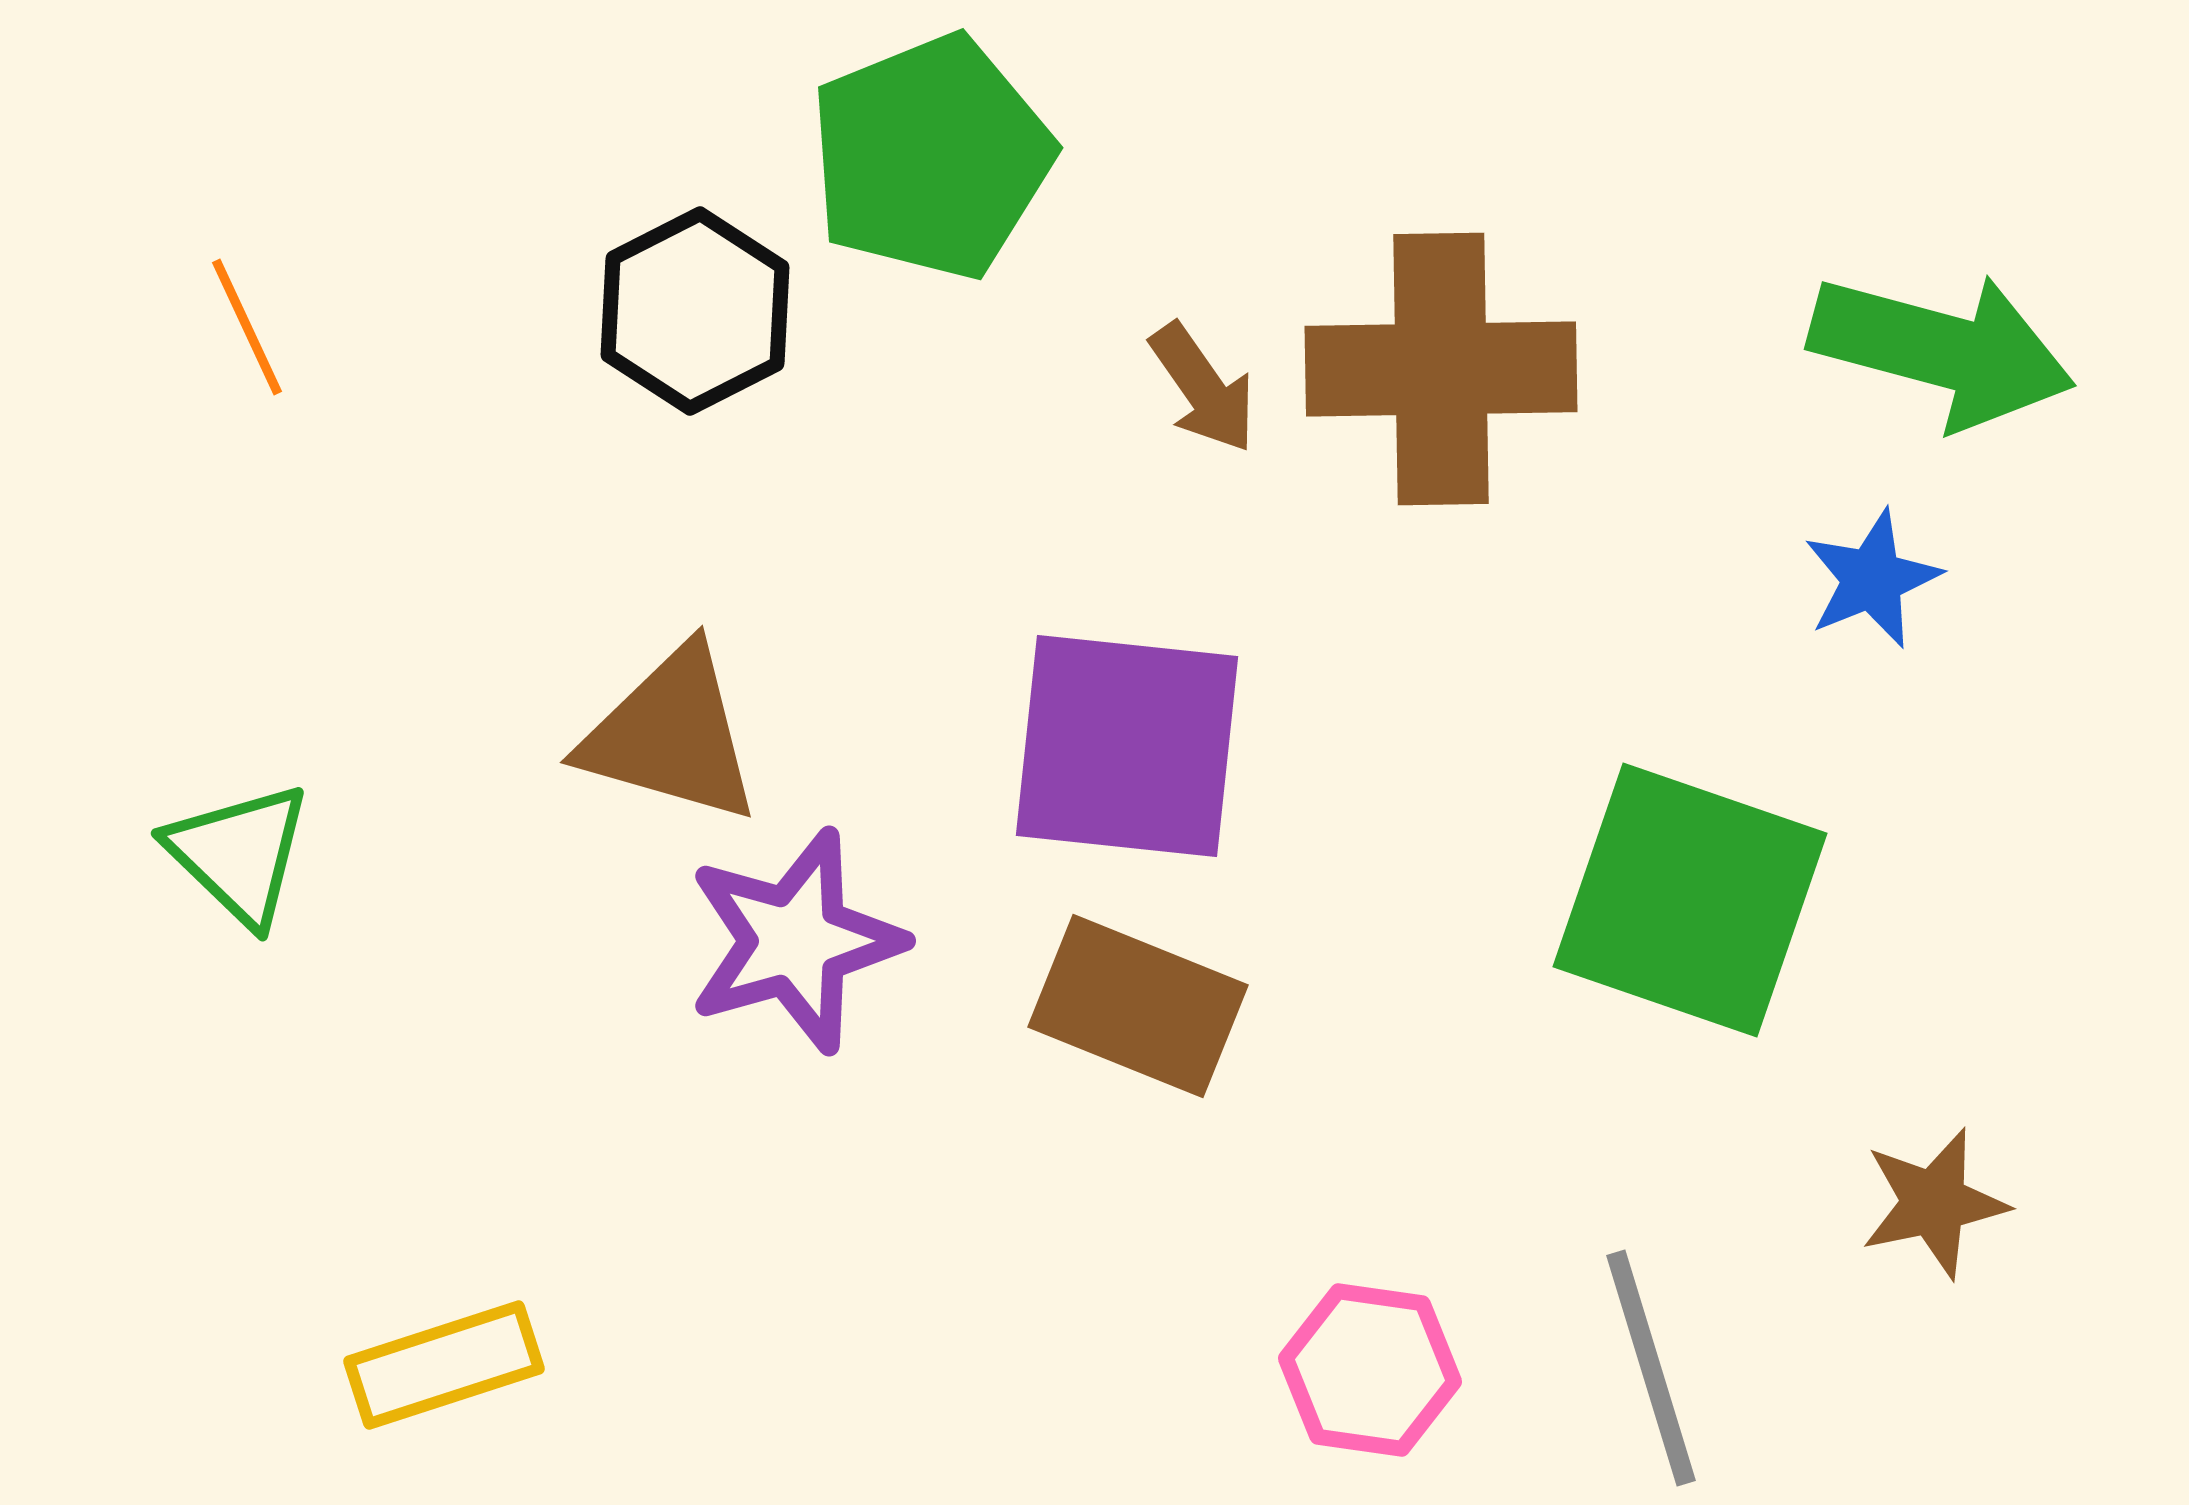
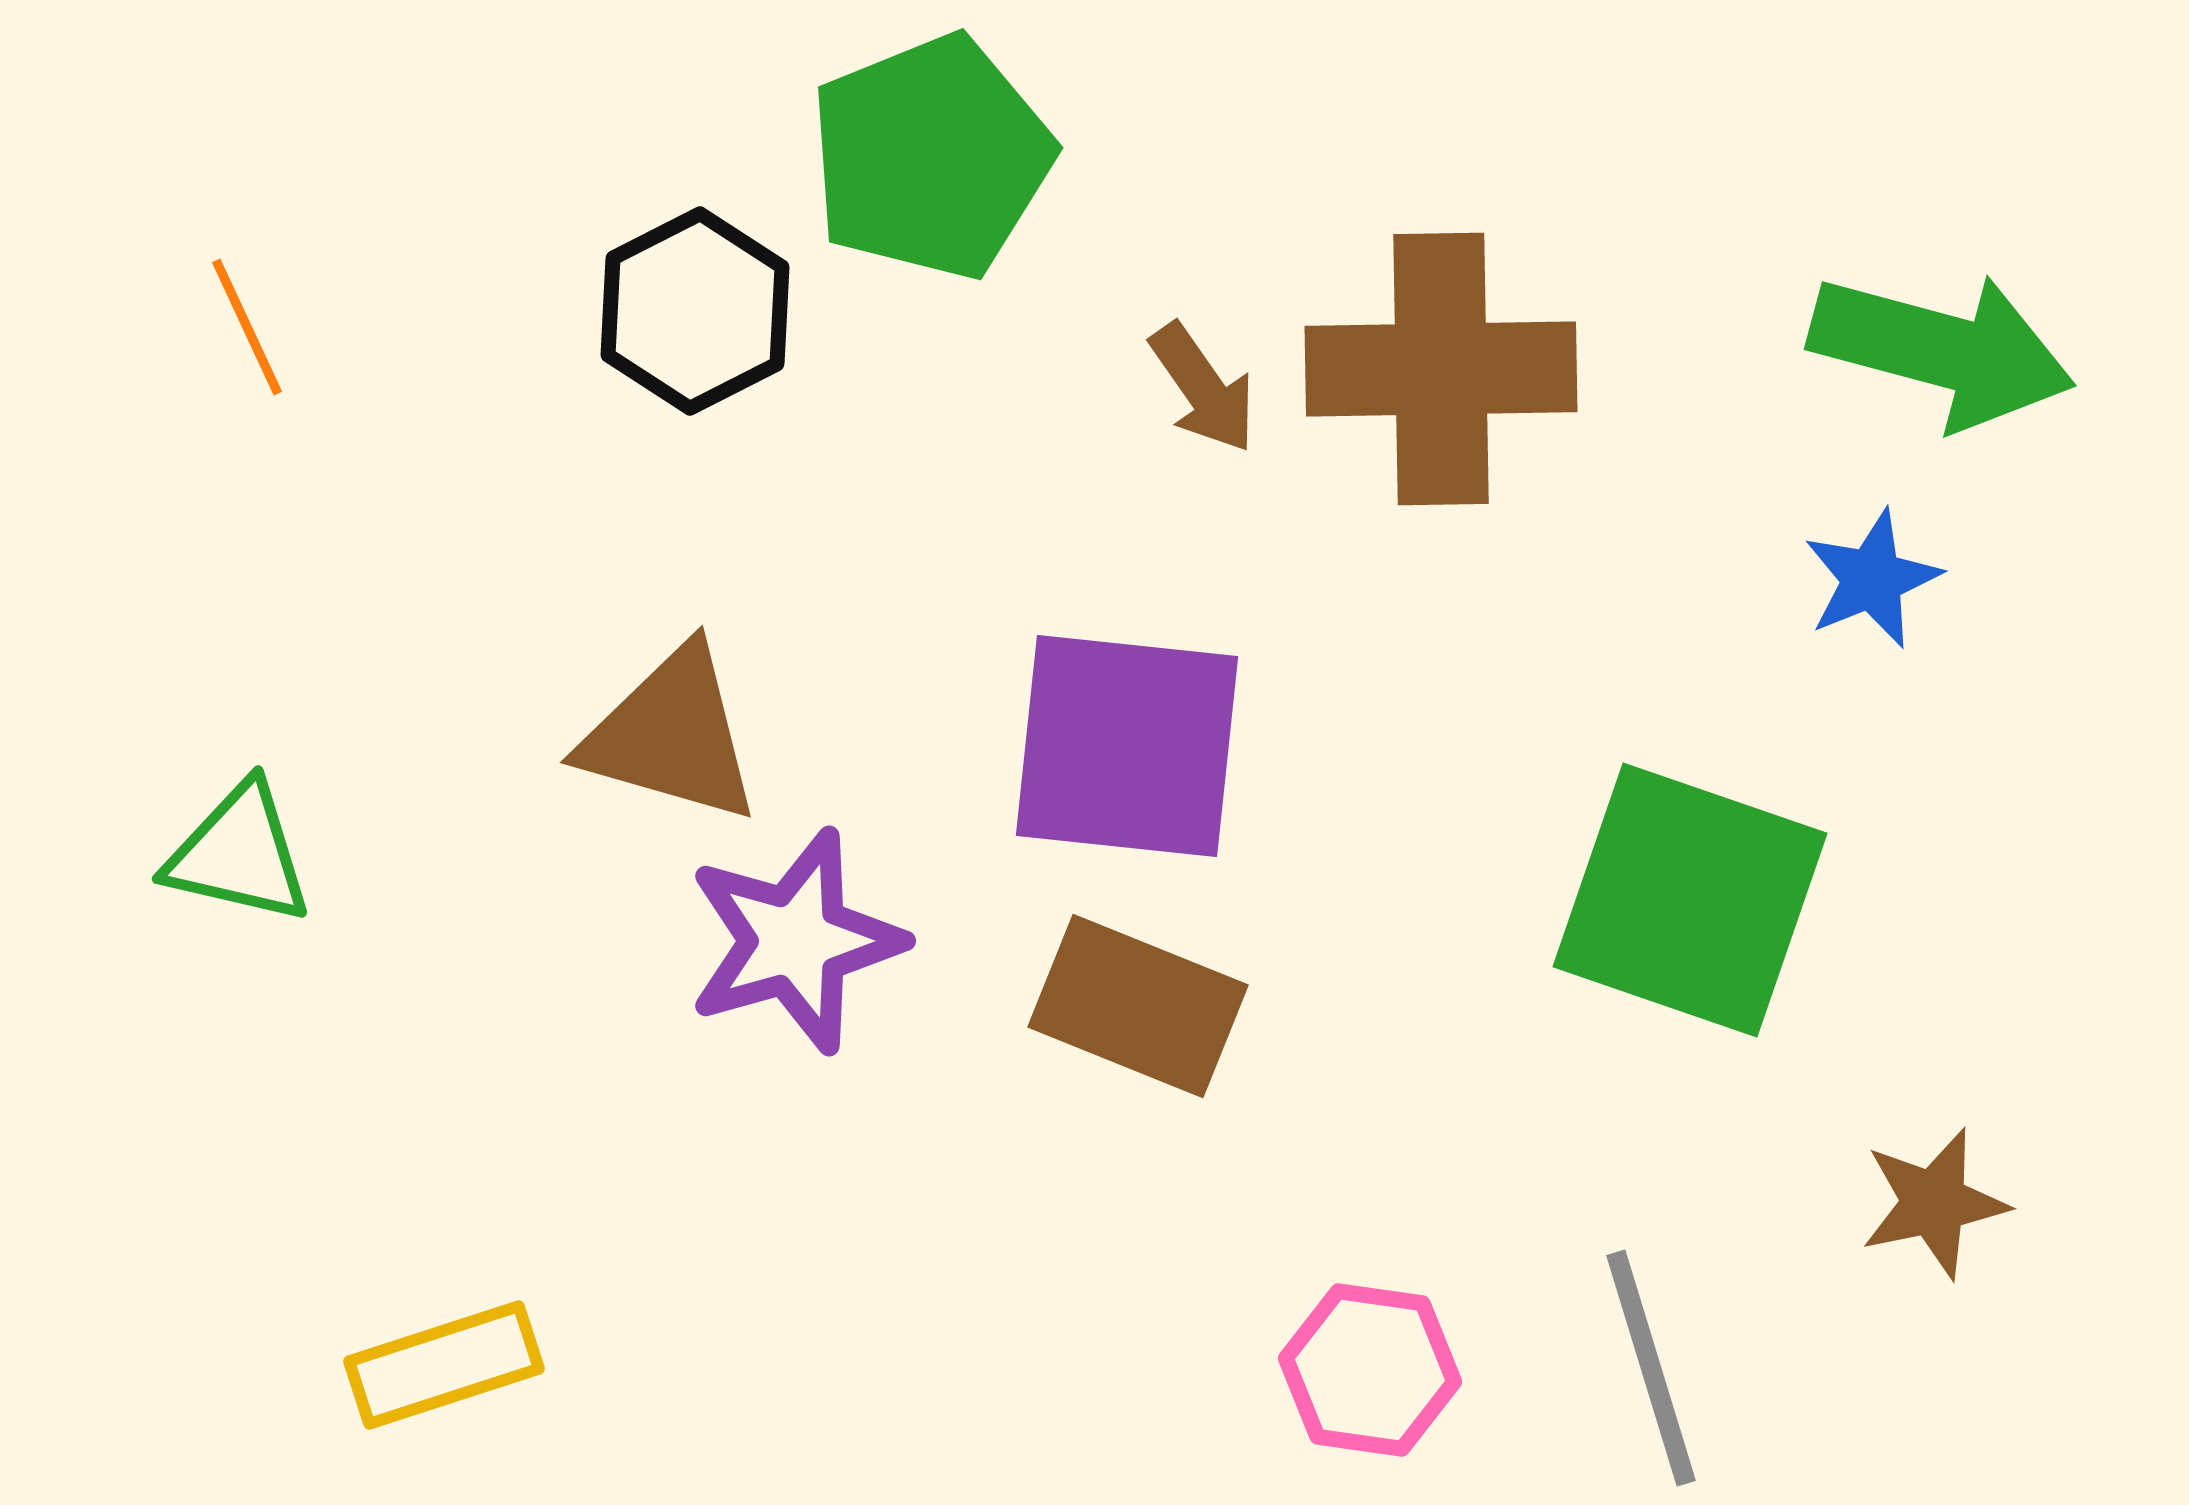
green triangle: rotated 31 degrees counterclockwise
